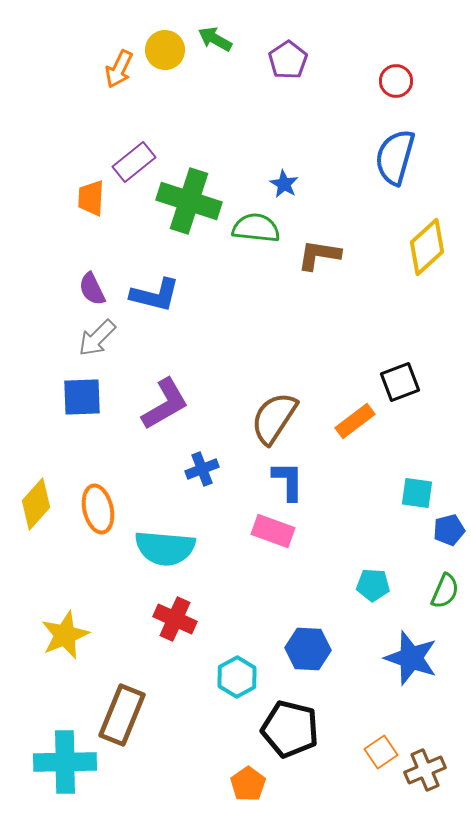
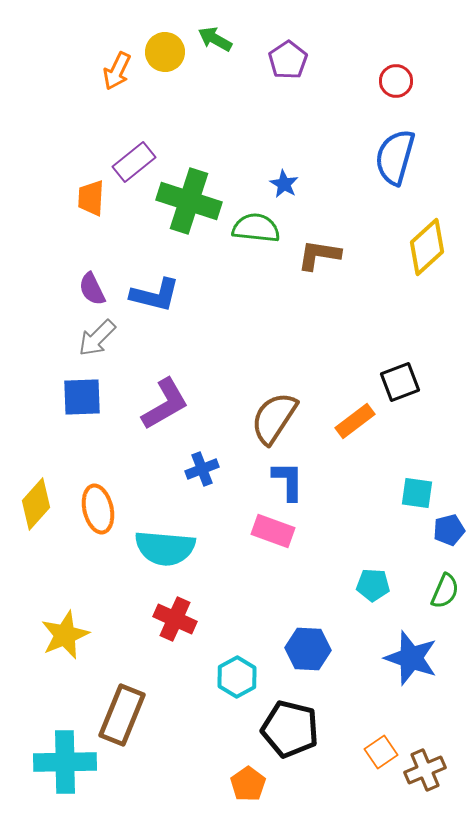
yellow circle at (165, 50): moved 2 px down
orange arrow at (119, 69): moved 2 px left, 2 px down
